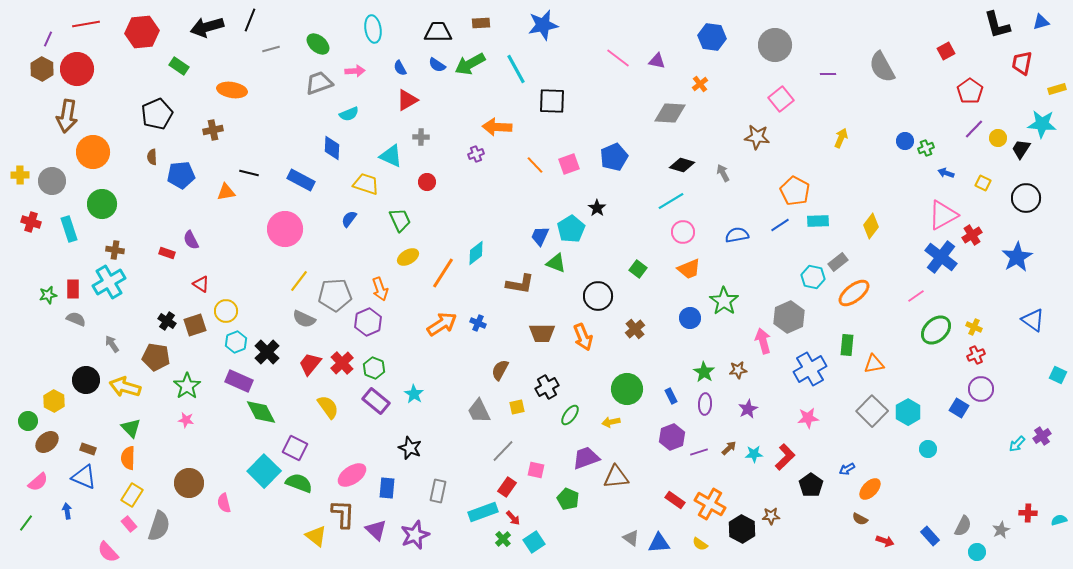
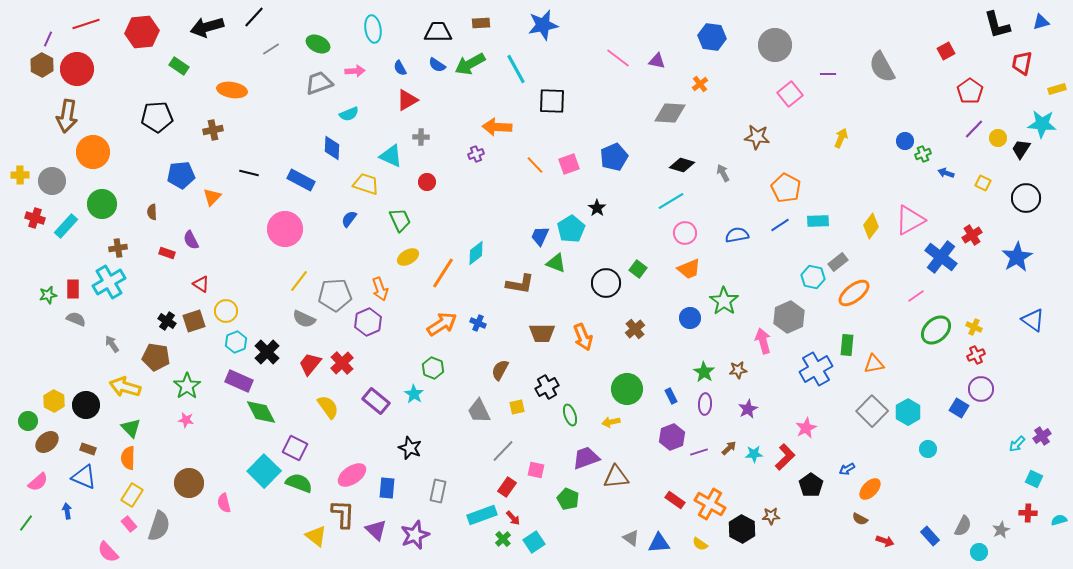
black line at (250, 20): moved 4 px right, 3 px up; rotated 20 degrees clockwise
red line at (86, 24): rotated 8 degrees counterclockwise
green ellipse at (318, 44): rotated 15 degrees counterclockwise
gray line at (271, 49): rotated 18 degrees counterclockwise
brown hexagon at (42, 69): moved 4 px up
pink square at (781, 99): moved 9 px right, 5 px up
black pentagon at (157, 114): moved 3 px down; rotated 20 degrees clockwise
green cross at (926, 148): moved 3 px left, 6 px down
brown semicircle at (152, 157): moved 55 px down
orange pentagon at (795, 191): moved 9 px left, 3 px up
orange triangle at (226, 192): moved 14 px left, 5 px down; rotated 36 degrees counterclockwise
pink triangle at (943, 215): moved 33 px left, 5 px down
red cross at (31, 222): moved 4 px right, 4 px up
cyan rectangle at (69, 229): moved 3 px left, 3 px up; rotated 60 degrees clockwise
pink circle at (683, 232): moved 2 px right, 1 px down
brown cross at (115, 250): moved 3 px right, 2 px up; rotated 18 degrees counterclockwise
black circle at (598, 296): moved 8 px right, 13 px up
brown square at (195, 325): moved 1 px left, 4 px up
green hexagon at (374, 368): moved 59 px right
blue cross at (810, 369): moved 6 px right
cyan square at (1058, 375): moved 24 px left, 104 px down
black circle at (86, 380): moved 25 px down
green ellipse at (570, 415): rotated 55 degrees counterclockwise
pink star at (808, 418): moved 2 px left, 10 px down; rotated 20 degrees counterclockwise
cyan rectangle at (483, 512): moved 1 px left, 3 px down
cyan circle at (977, 552): moved 2 px right
